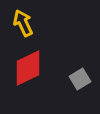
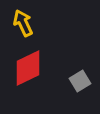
gray square: moved 2 px down
